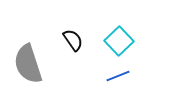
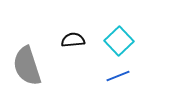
black semicircle: rotated 60 degrees counterclockwise
gray semicircle: moved 1 px left, 2 px down
